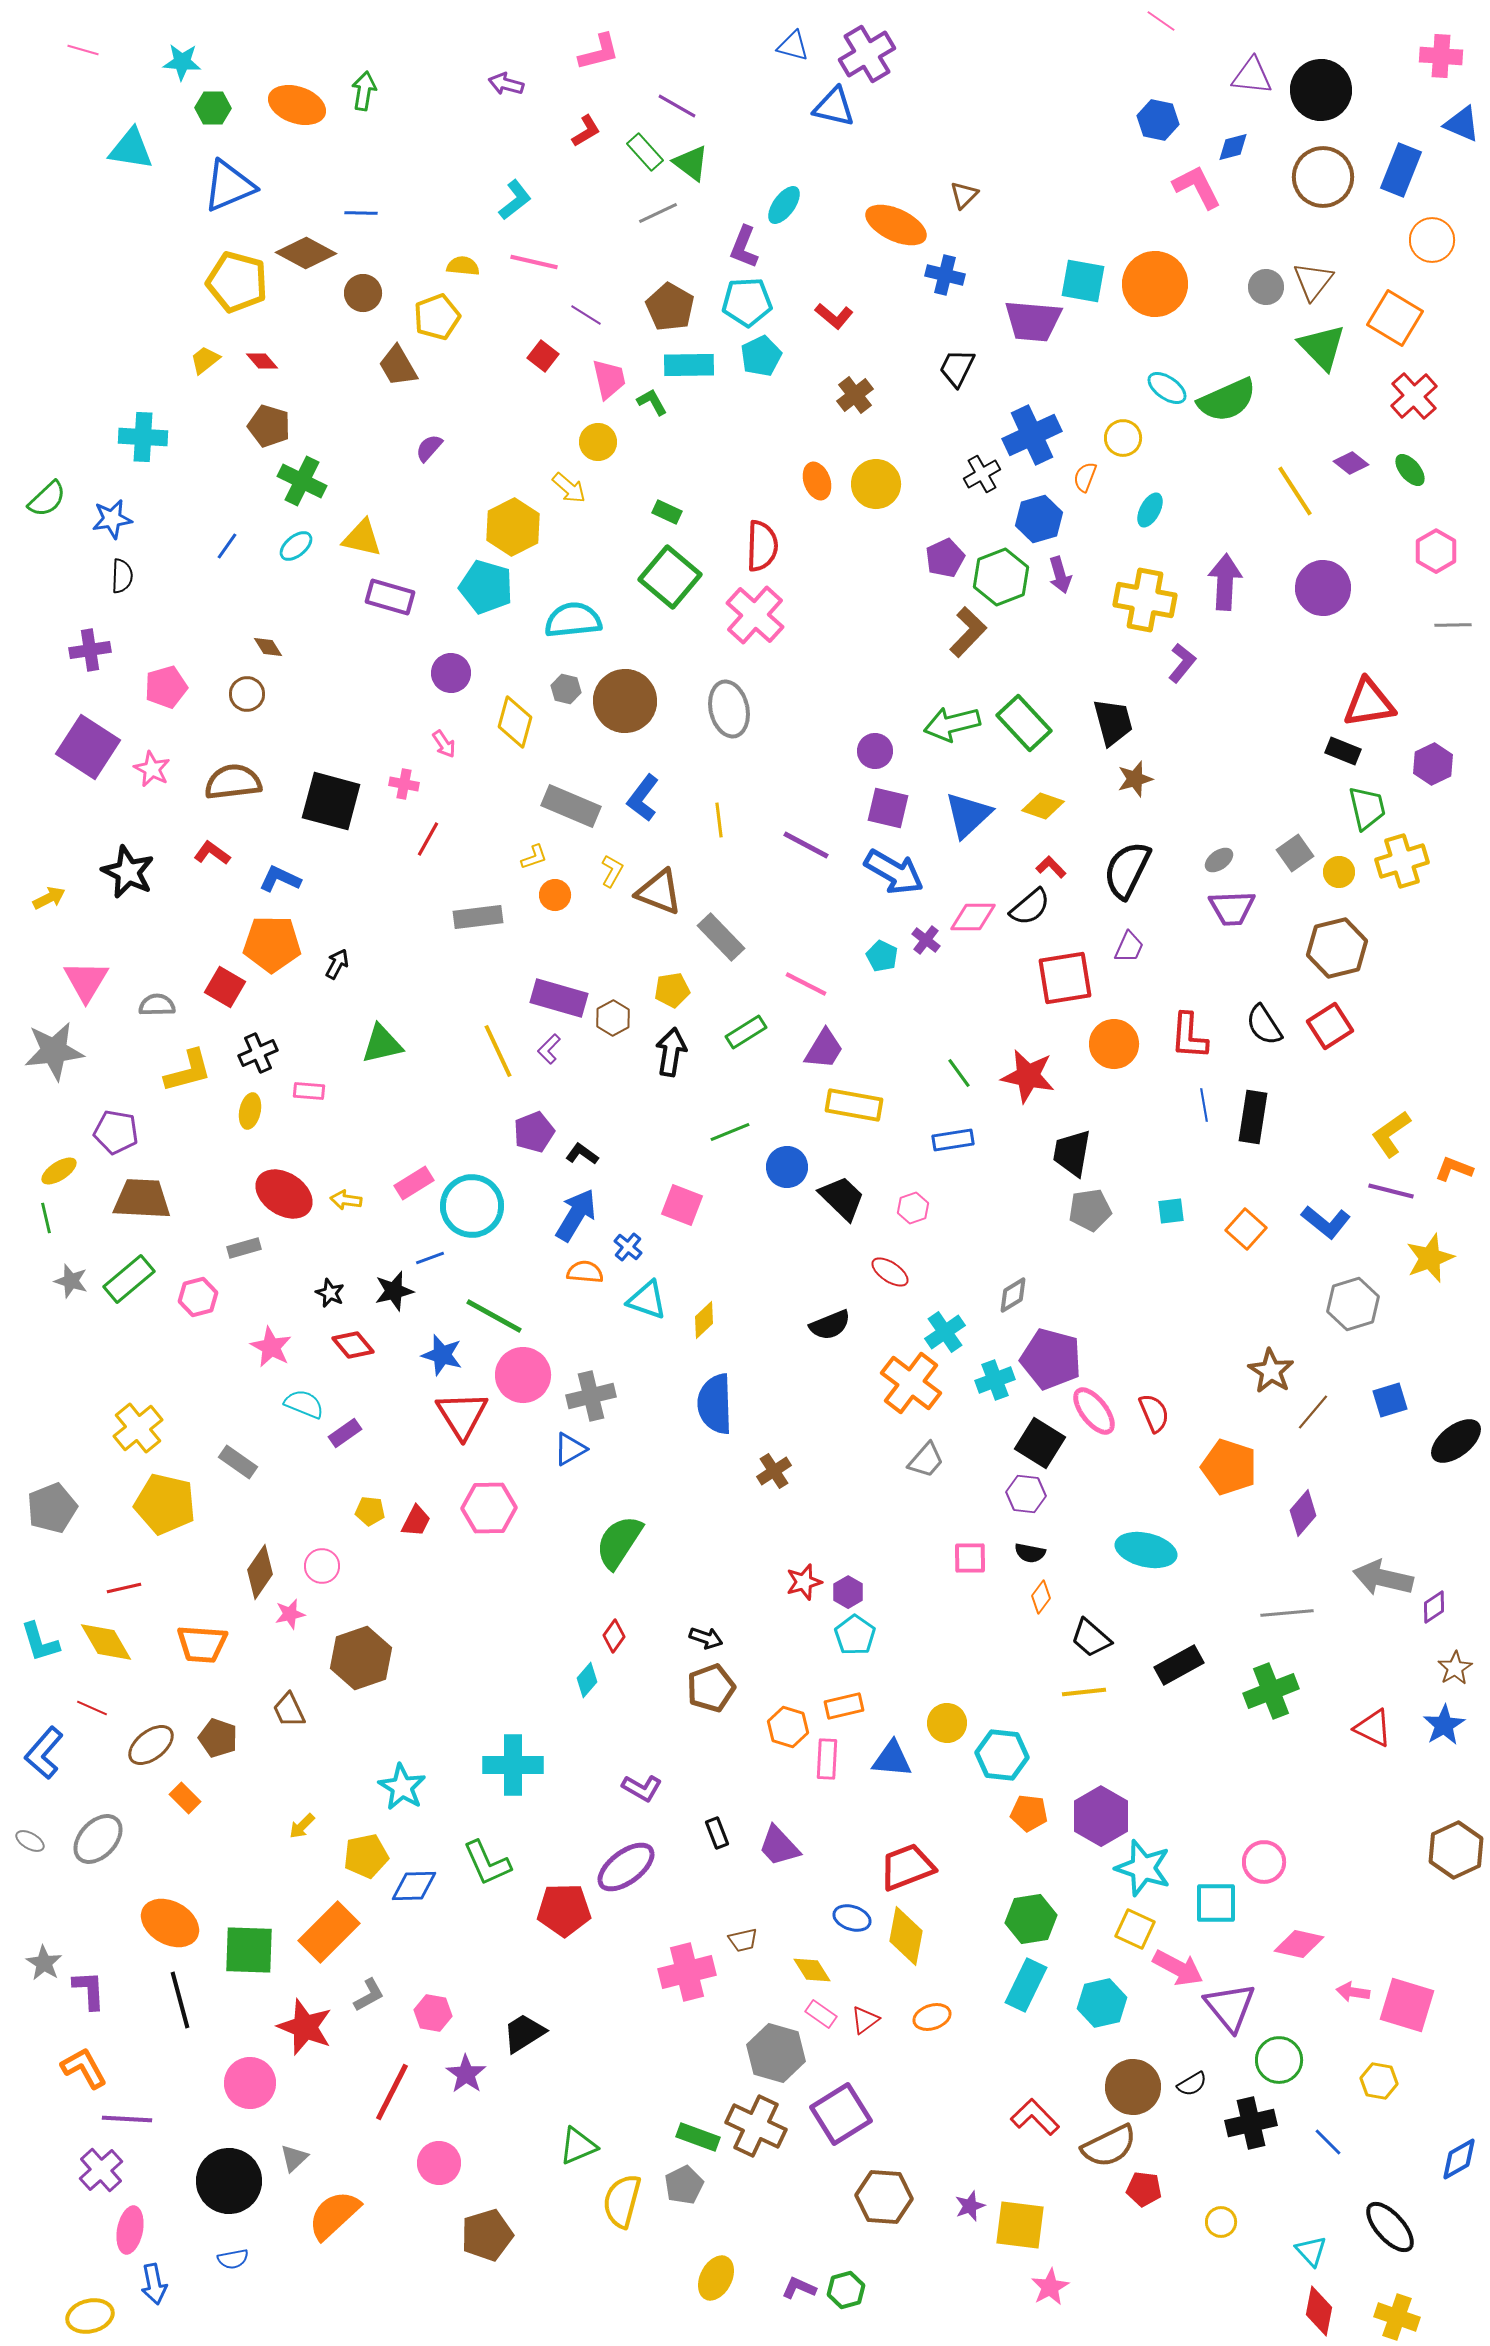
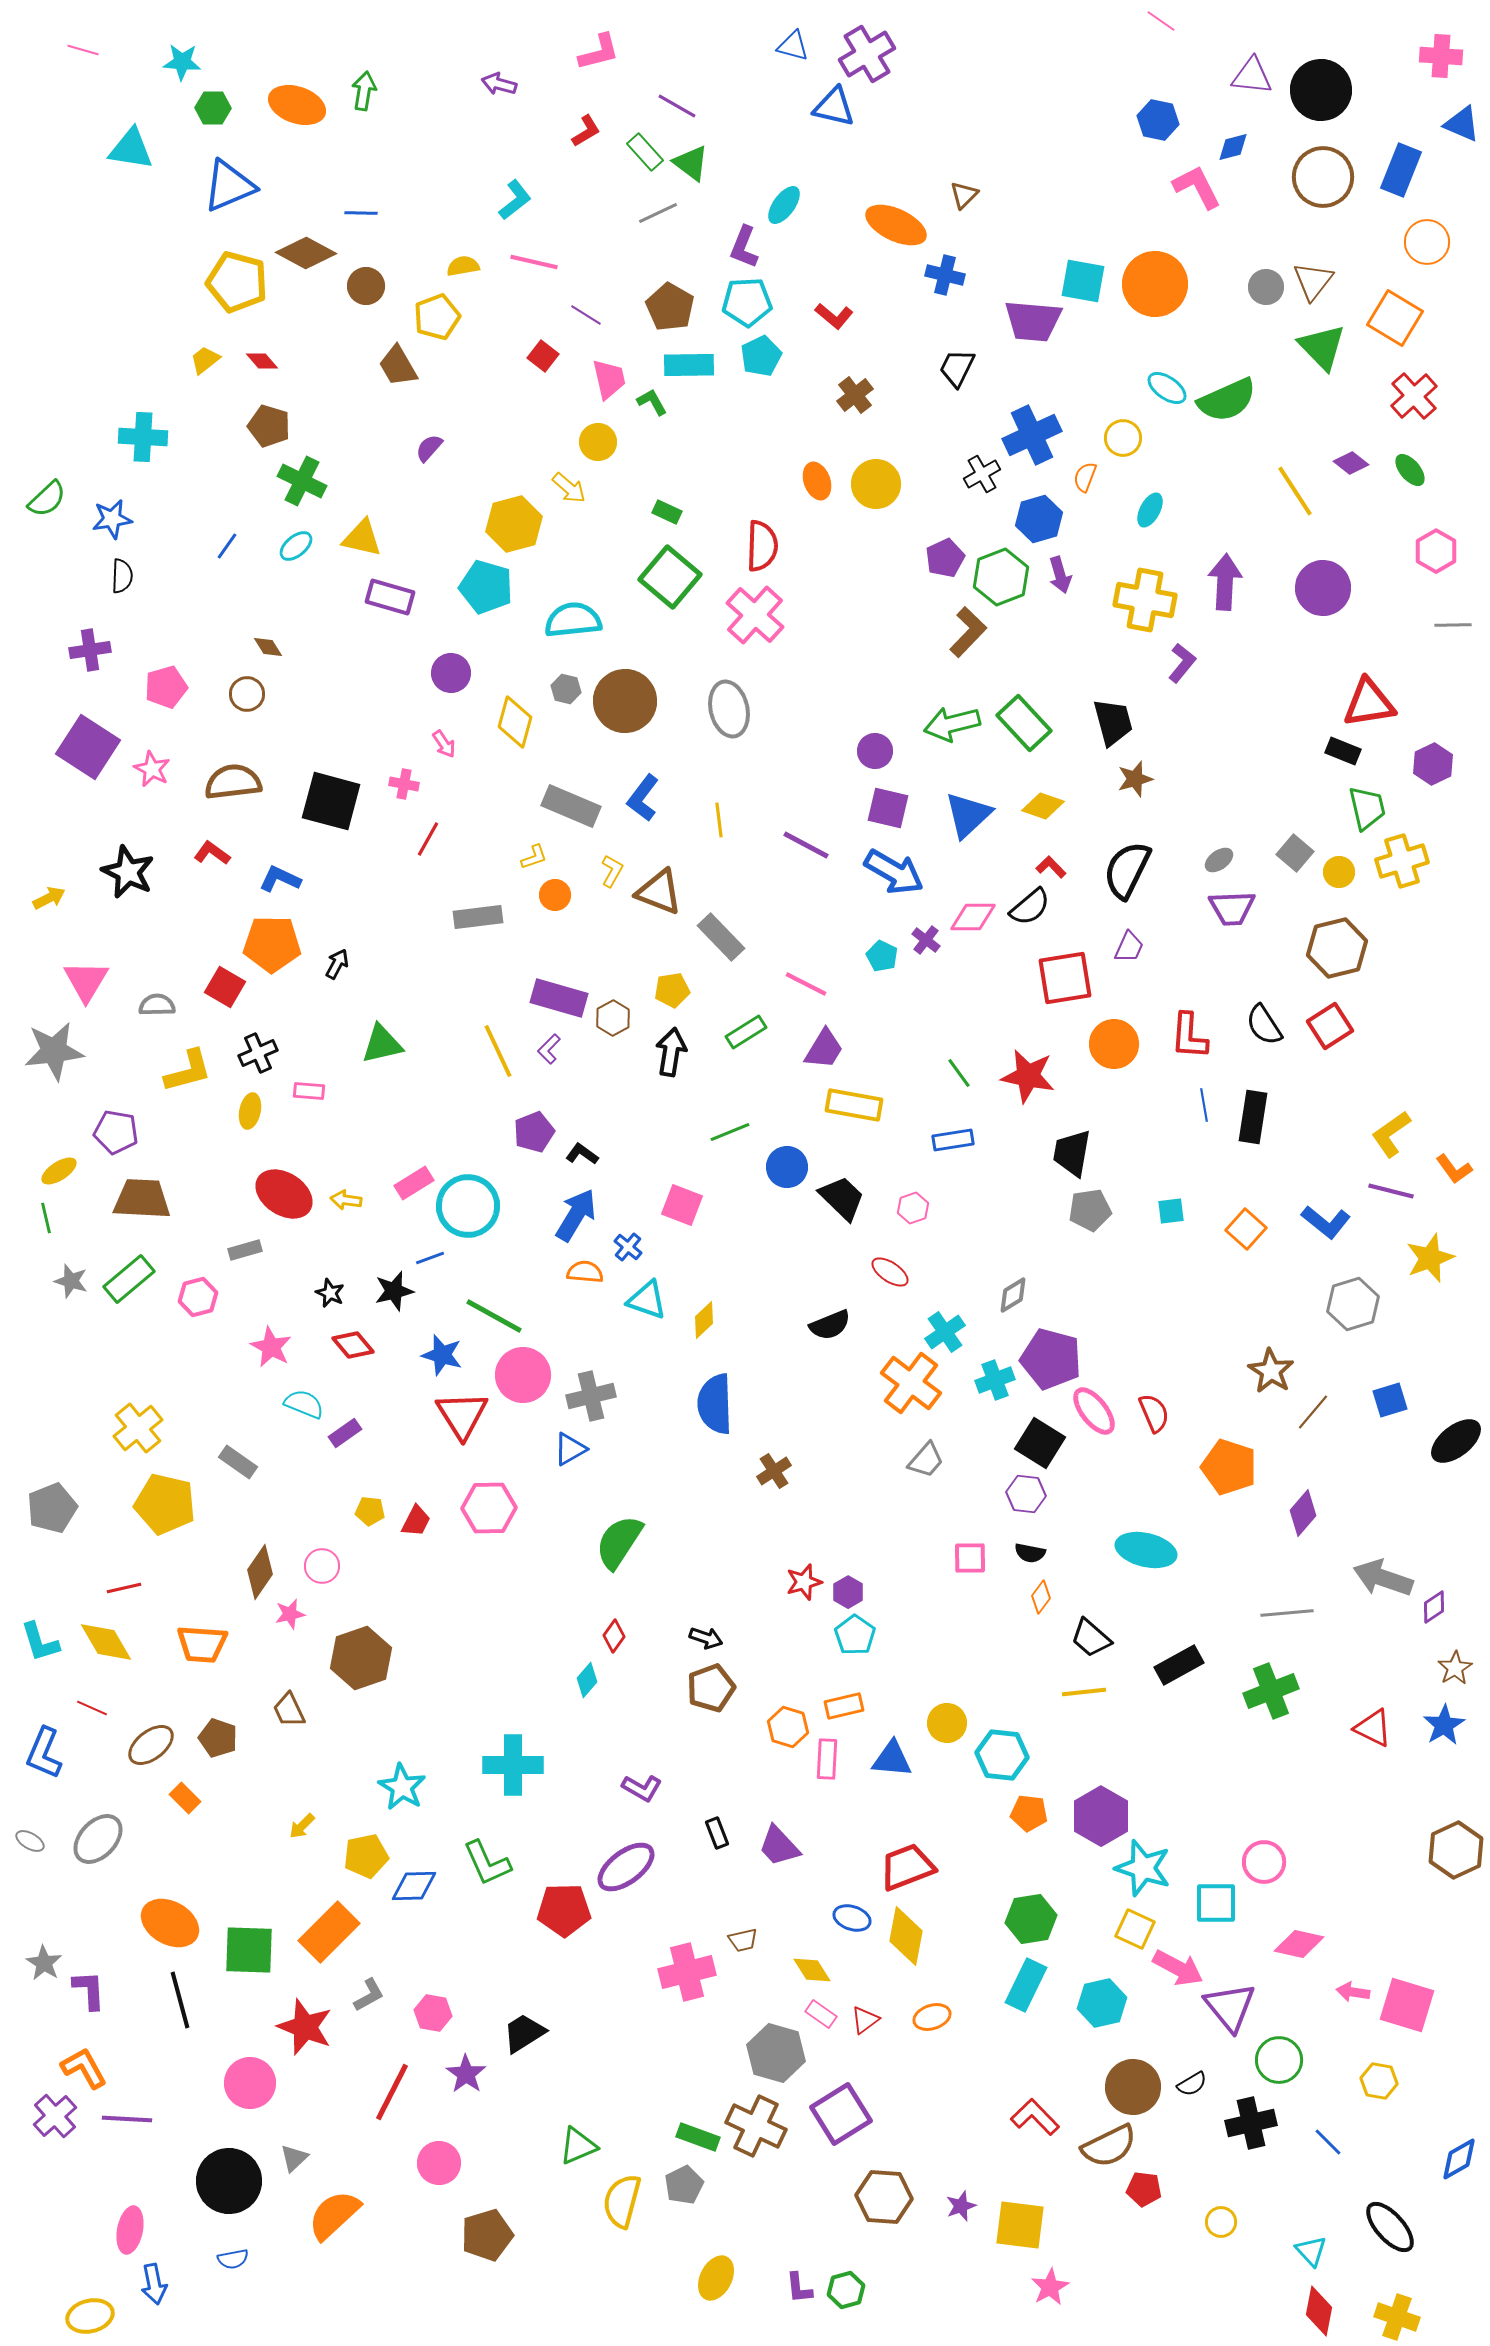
purple arrow at (506, 84): moved 7 px left
orange circle at (1432, 240): moved 5 px left, 2 px down
yellow semicircle at (463, 266): rotated 16 degrees counterclockwise
brown circle at (363, 293): moved 3 px right, 7 px up
yellow hexagon at (513, 527): moved 1 px right, 3 px up; rotated 12 degrees clockwise
gray square at (1295, 853): rotated 15 degrees counterclockwise
orange L-shape at (1454, 1169): rotated 147 degrees counterclockwise
cyan circle at (472, 1206): moved 4 px left
gray rectangle at (244, 1248): moved 1 px right, 2 px down
gray arrow at (1383, 1578): rotated 6 degrees clockwise
blue L-shape at (44, 1753): rotated 18 degrees counterclockwise
purple cross at (101, 2170): moved 46 px left, 54 px up
purple star at (970, 2206): moved 9 px left
purple L-shape at (799, 2288): rotated 120 degrees counterclockwise
